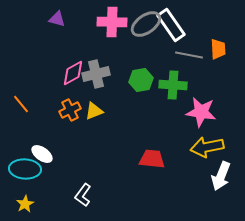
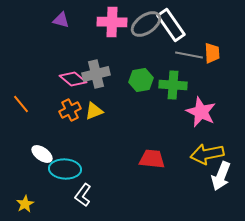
purple triangle: moved 4 px right, 1 px down
orange trapezoid: moved 6 px left, 4 px down
pink diamond: moved 6 px down; rotated 68 degrees clockwise
pink star: rotated 16 degrees clockwise
yellow arrow: moved 7 px down
cyan ellipse: moved 40 px right
